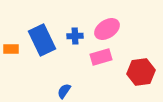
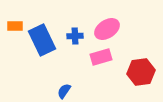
orange rectangle: moved 4 px right, 23 px up
